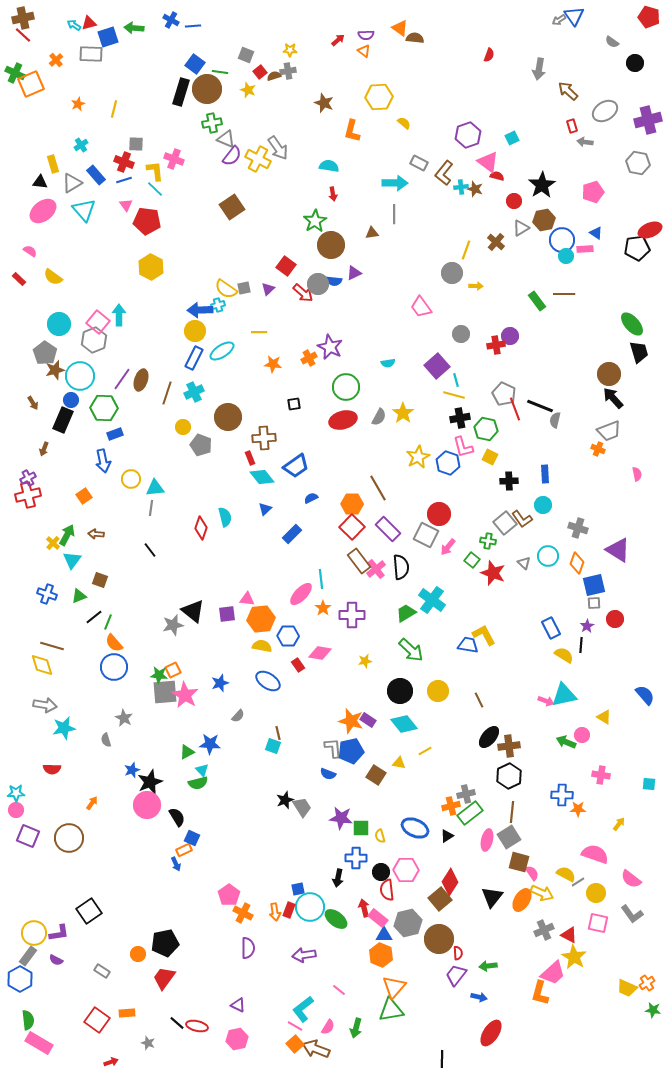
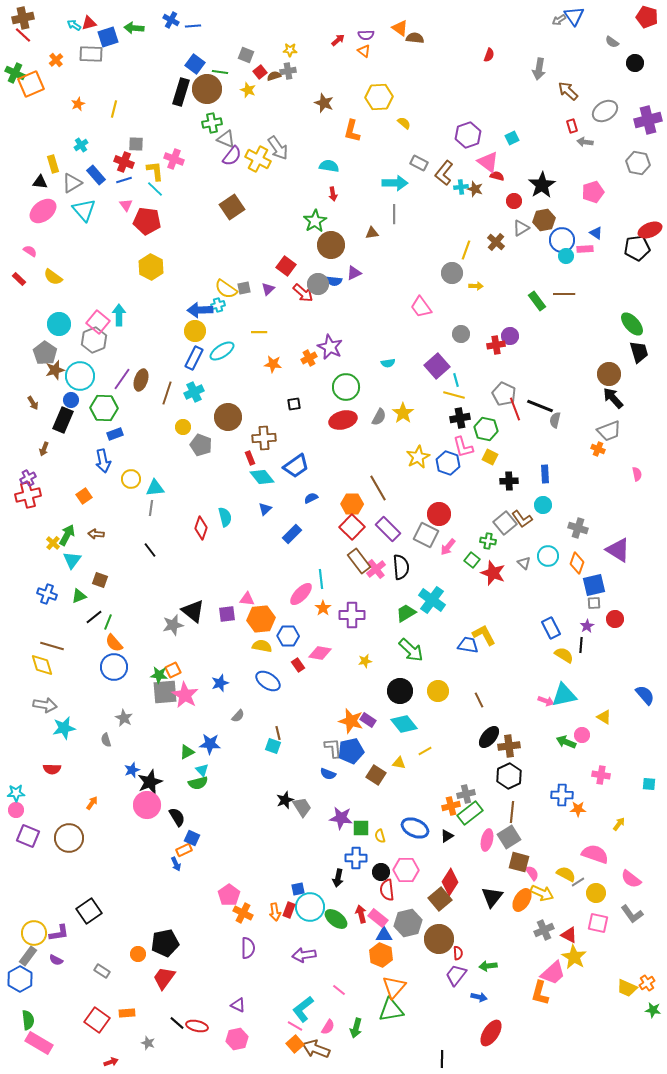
red pentagon at (649, 17): moved 2 px left
red arrow at (364, 908): moved 3 px left, 6 px down
